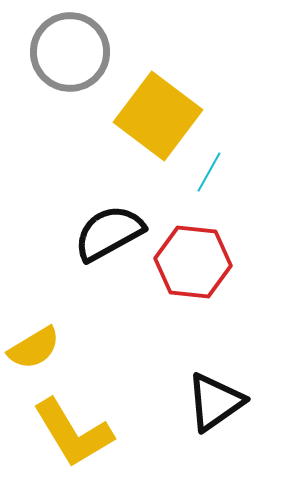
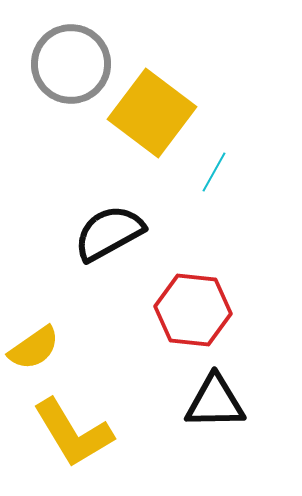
gray circle: moved 1 px right, 12 px down
yellow square: moved 6 px left, 3 px up
cyan line: moved 5 px right
red hexagon: moved 48 px down
yellow semicircle: rotated 4 degrees counterclockwise
black triangle: rotated 34 degrees clockwise
